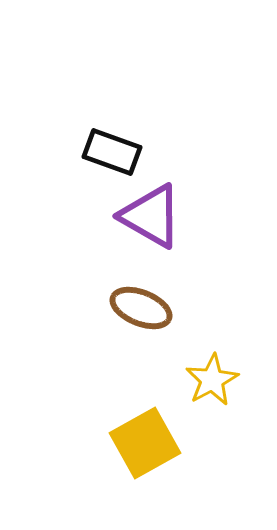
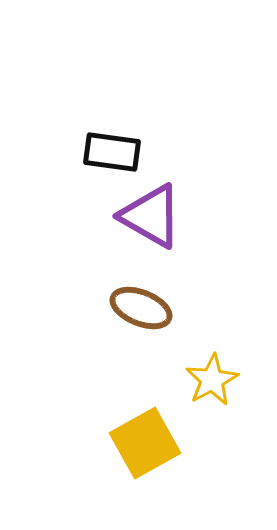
black rectangle: rotated 12 degrees counterclockwise
